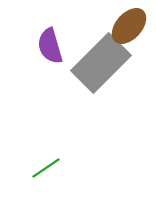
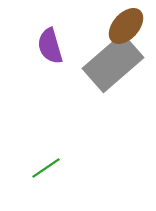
brown ellipse: moved 3 px left
gray rectangle: moved 12 px right; rotated 4 degrees clockwise
